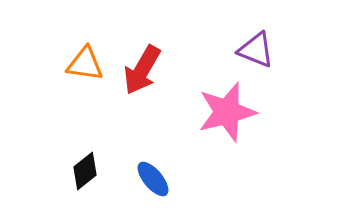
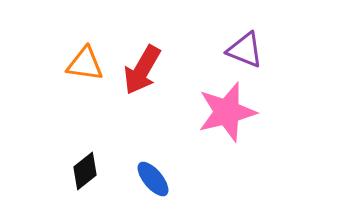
purple triangle: moved 11 px left
